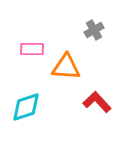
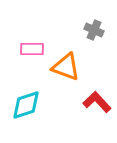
gray cross: rotated 36 degrees counterclockwise
orange triangle: rotated 16 degrees clockwise
cyan diamond: moved 2 px up
